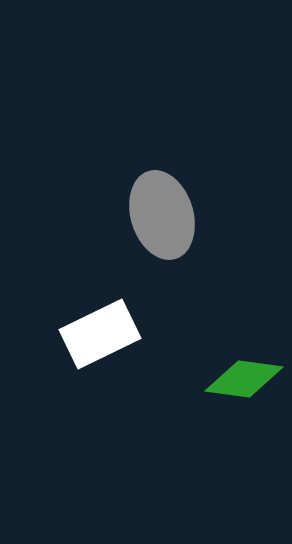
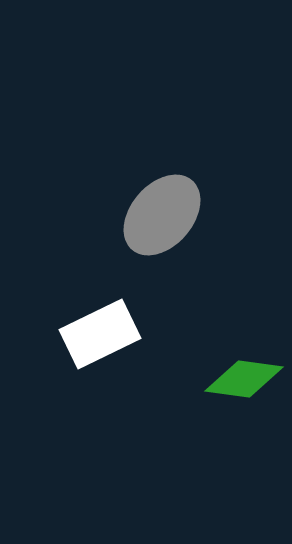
gray ellipse: rotated 58 degrees clockwise
